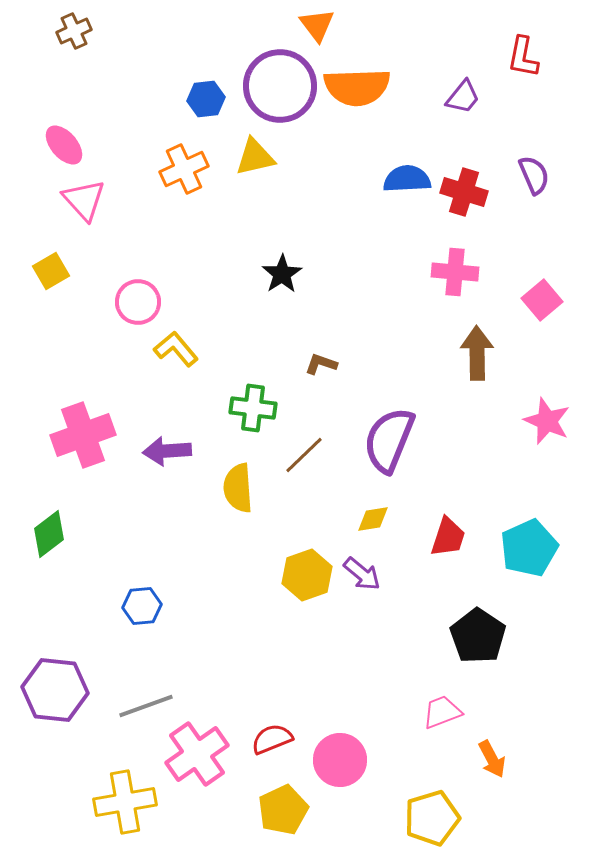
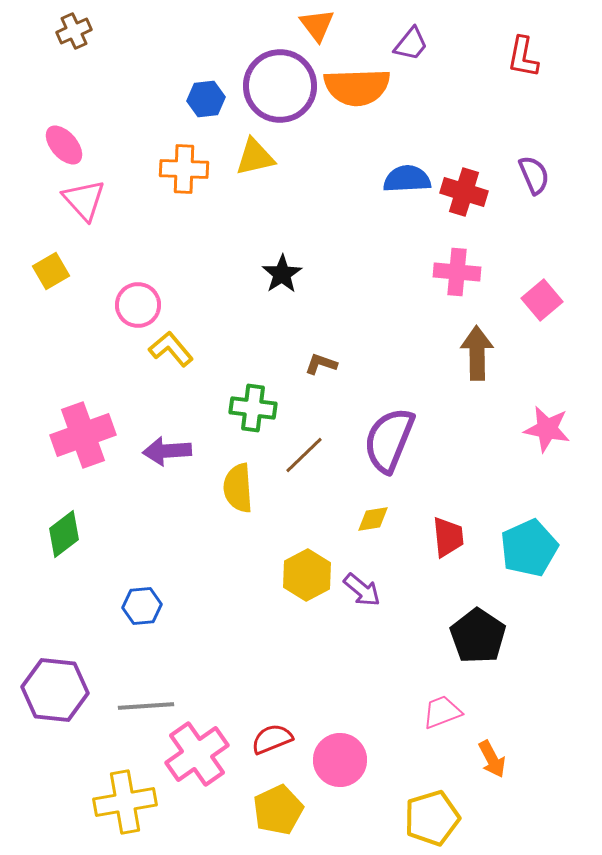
purple trapezoid at (463, 97): moved 52 px left, 53 px up
orange cross at (184, 169): rotated 27 degrees clockwise
pink cross at (455, 272): moved 2 px right
pink circle at (138, 302): moved 3 px down
yellow L-shape at (176, 349): moved 5 px left
pink star at (547, 421): moved 8 px down; rotated 12 degrees counterclockwise
green diamond at (49, 534): moved 15 px right
red trapezoid at (448, 537): rotated 24 degrees counterclockwise
purple arrow at (362, 574): moved 16 px down
yellow hexagon at (307, 575): rotated 9 degrees counterclockwise
gray line at (146, 706): rotated 16 degrees clockwise
yellow pentagon at (283, 810): moved 5 px left
